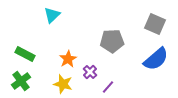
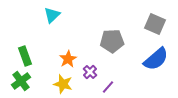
green rectangle: moved 2 px down; rotated 42 degrees clockwise
